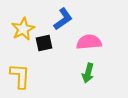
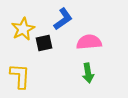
green arrow: rotated 24 degrees counterclockwise
